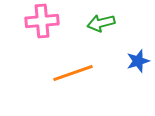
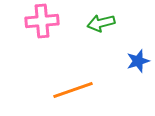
orange line: moved 17 px down
